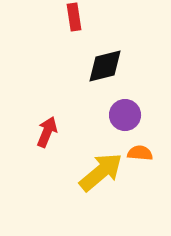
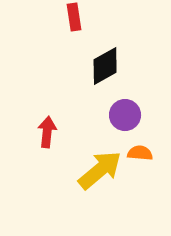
black diamond: rotated 15 degrees counterclockwise
red arrow: rotated 16 degrees counterclockwise
yellow arrow: moved 1 px left, 2 px up
